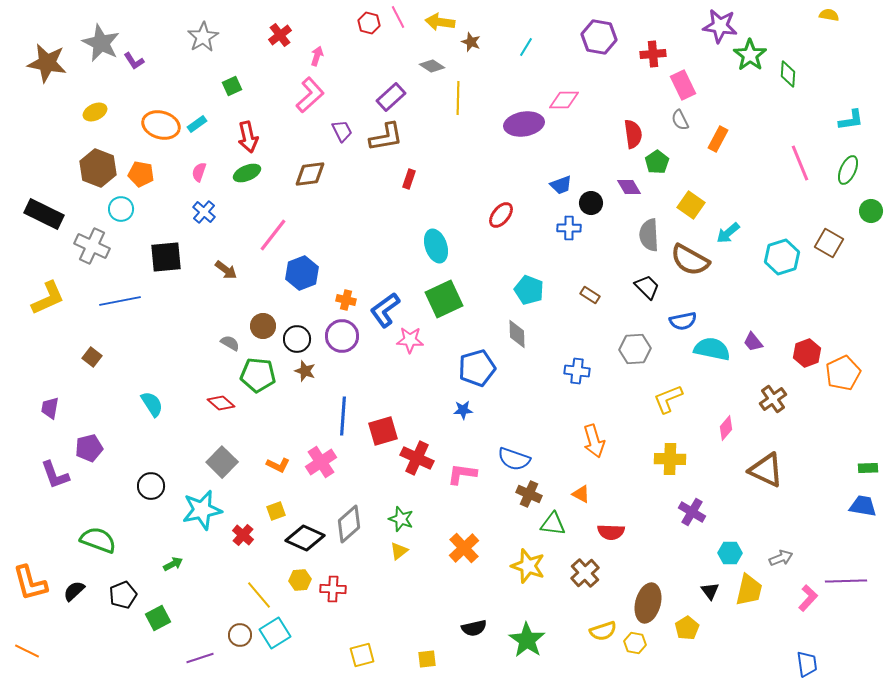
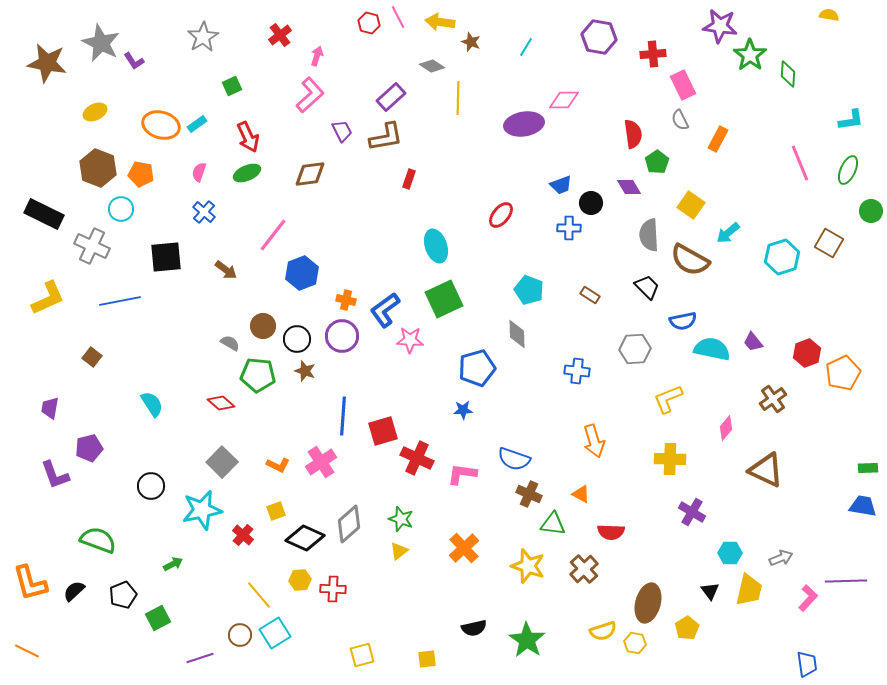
red arrow at (248, 137): rotated 12 degrees counterclockwise
brown cross at (585, 573): moved 1 px left, 4 px up
